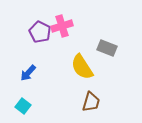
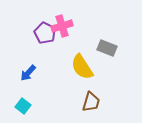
purple pentagon: moved 5 px right, 1 px down
